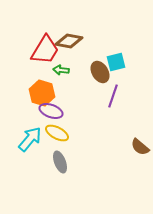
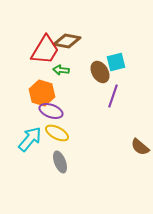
brown diamond: moved 2 px left
